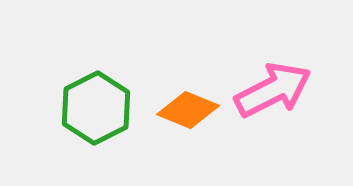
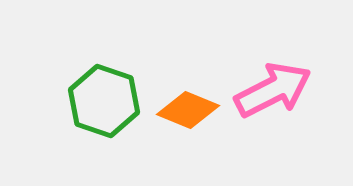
green hexagon: moved 8 px right, 7 px up; rotated 14 degrees counterclockwise
